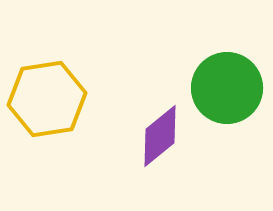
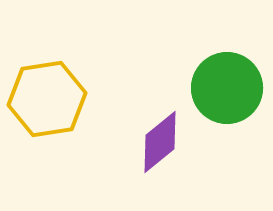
purple diamond: moved 6 px down
